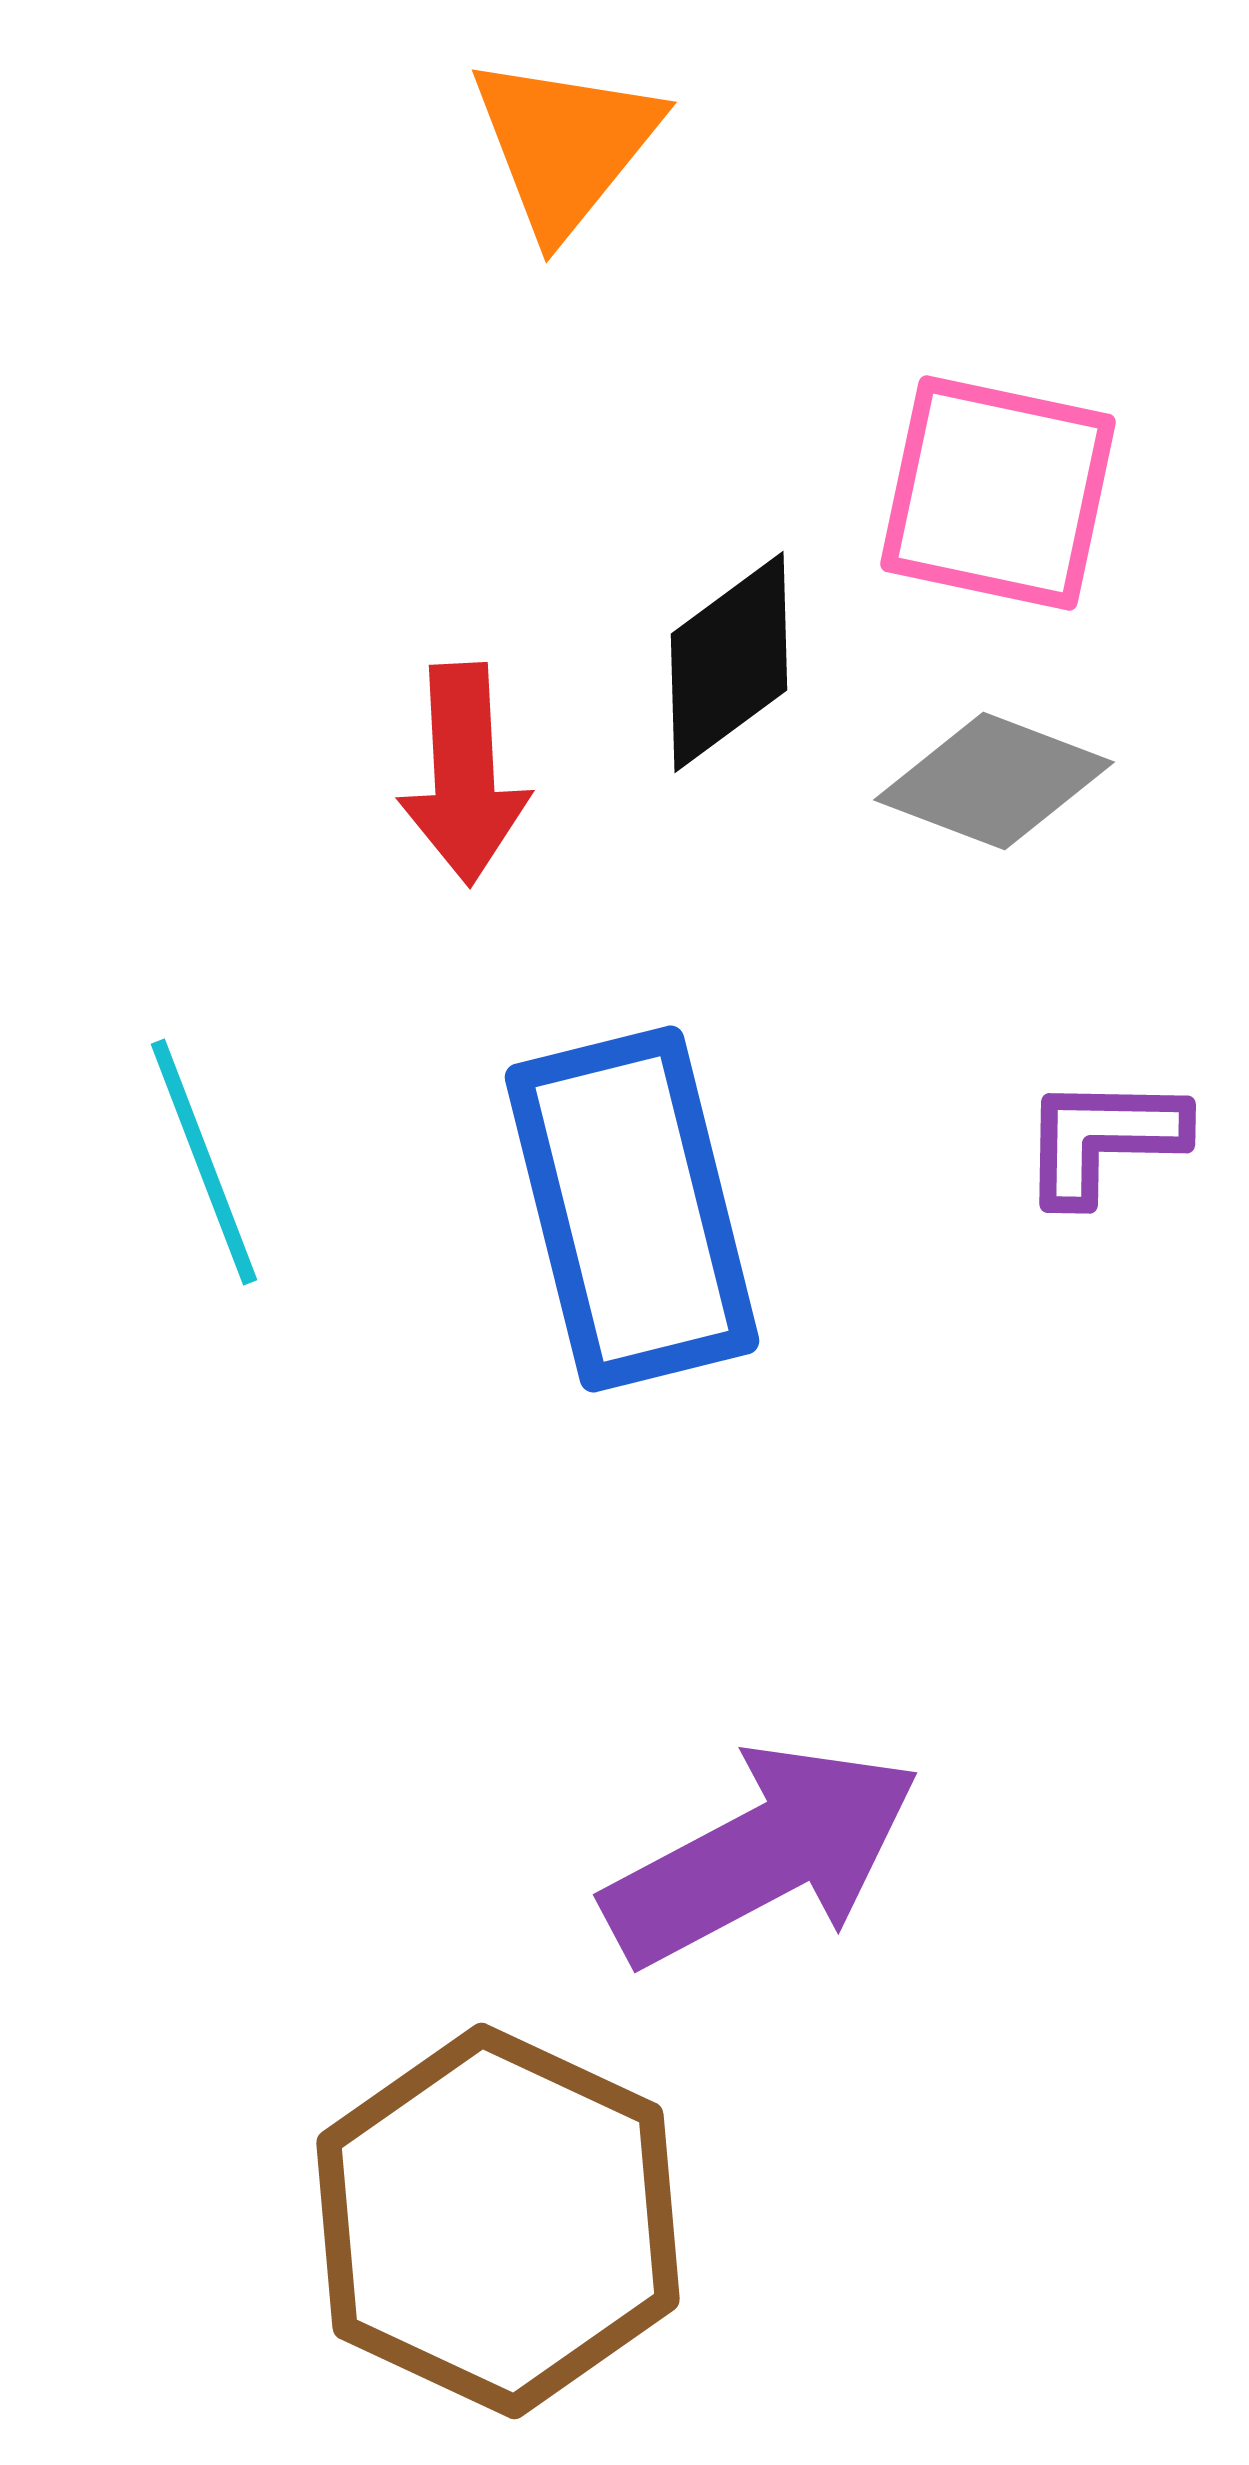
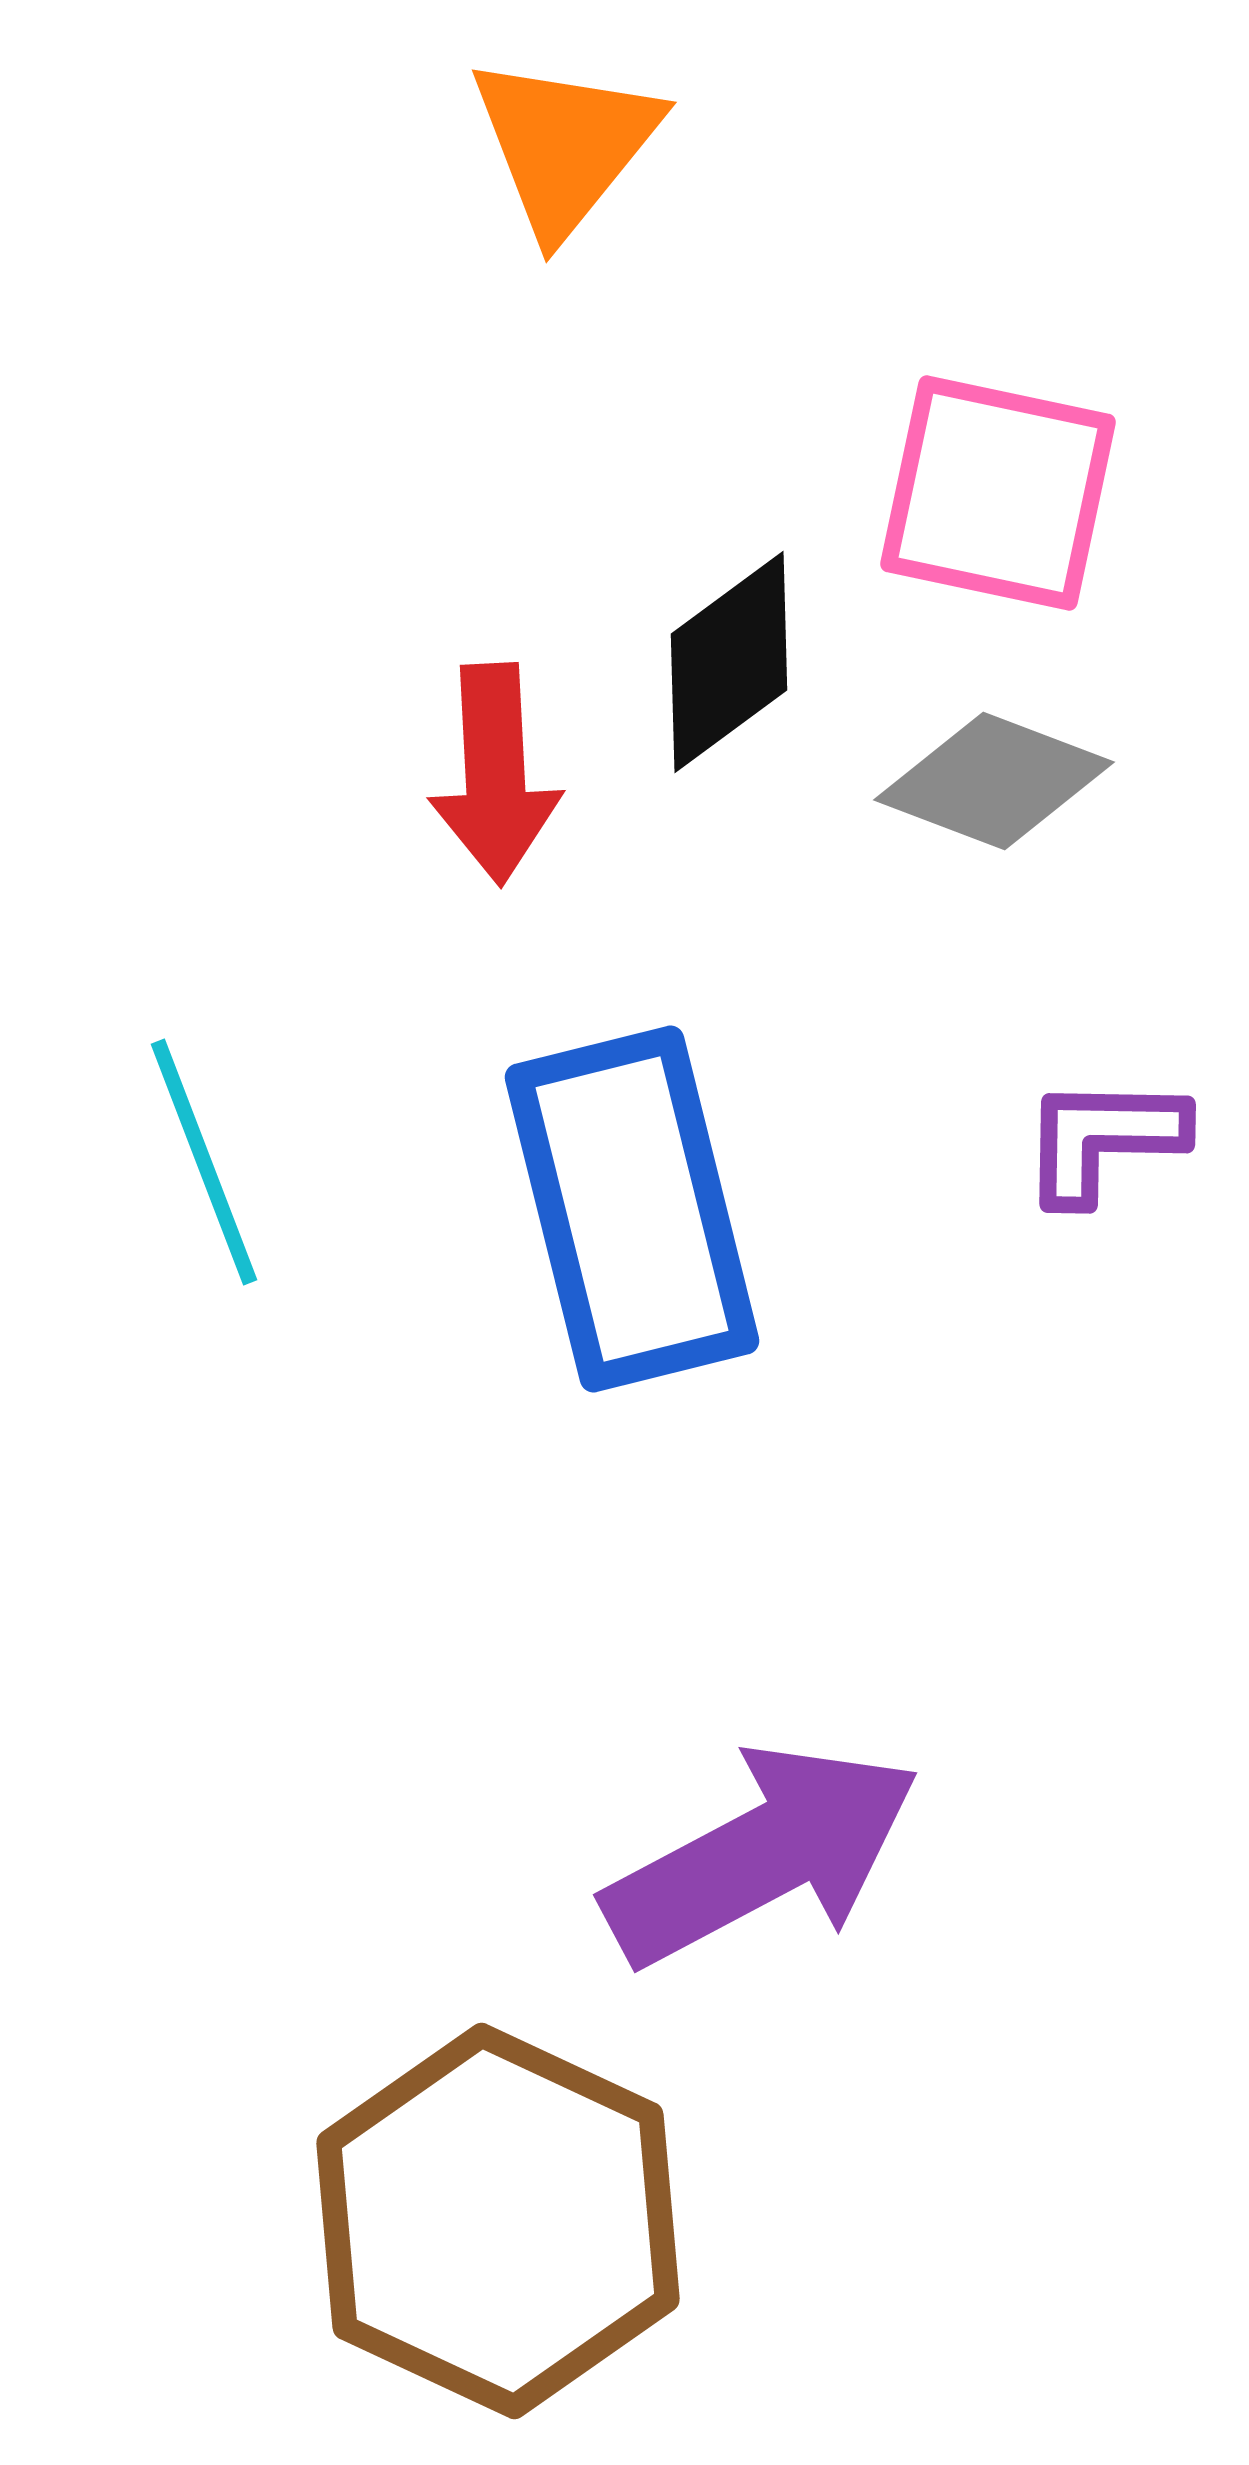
red arrow: moved 31 px right
